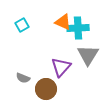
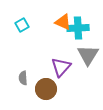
gray semicircle: rotated 64 degrees clockwise
